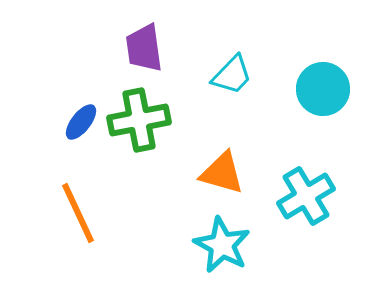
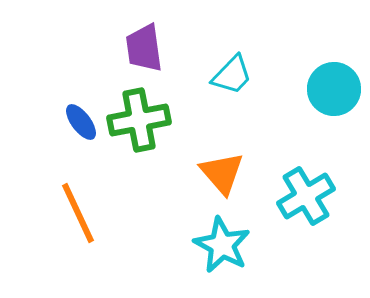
cyan circle: moved 11 px right
blue ellipse: rotated 75 degrees counterclockwise
orange triangle: rotated 33 degrees clockwise
